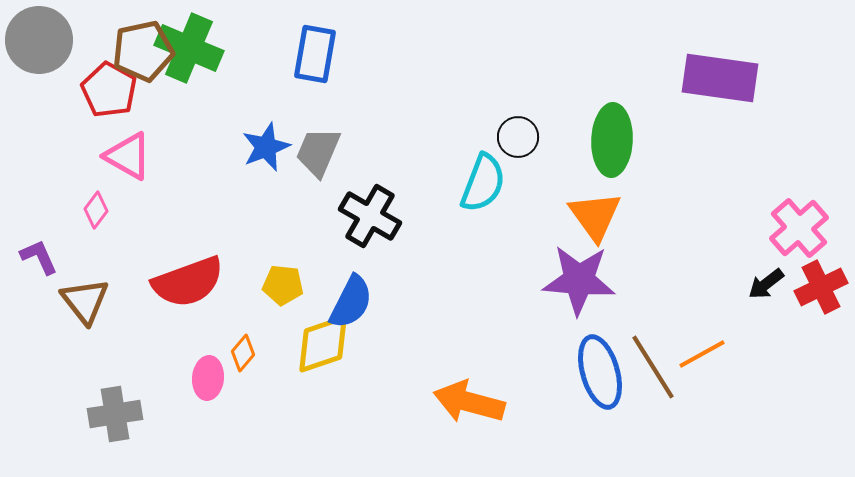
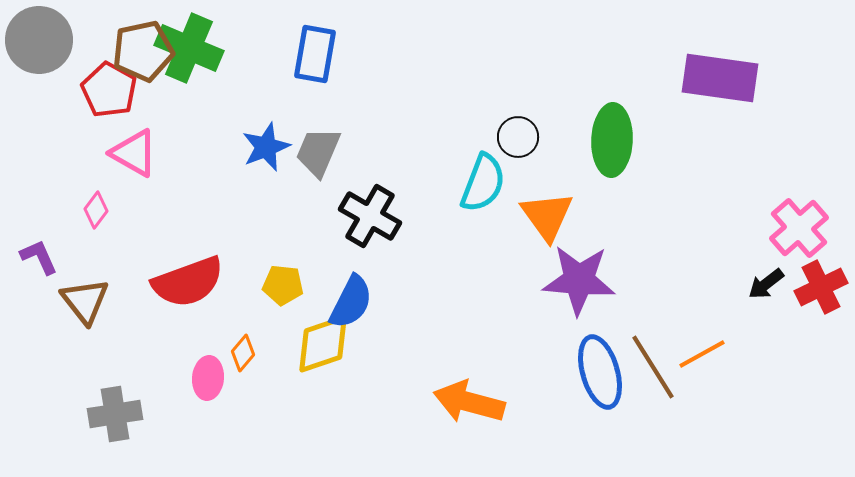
pink triangle: moved 6 px right, 3 px up
orange triangle: moved 48 px left
